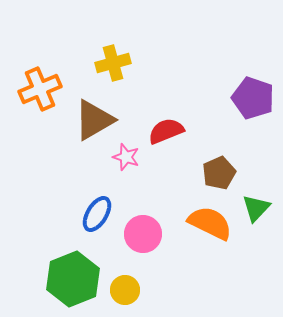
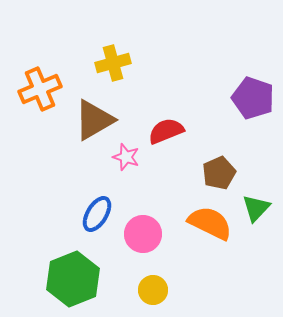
yellow circle: moved 28 px right
